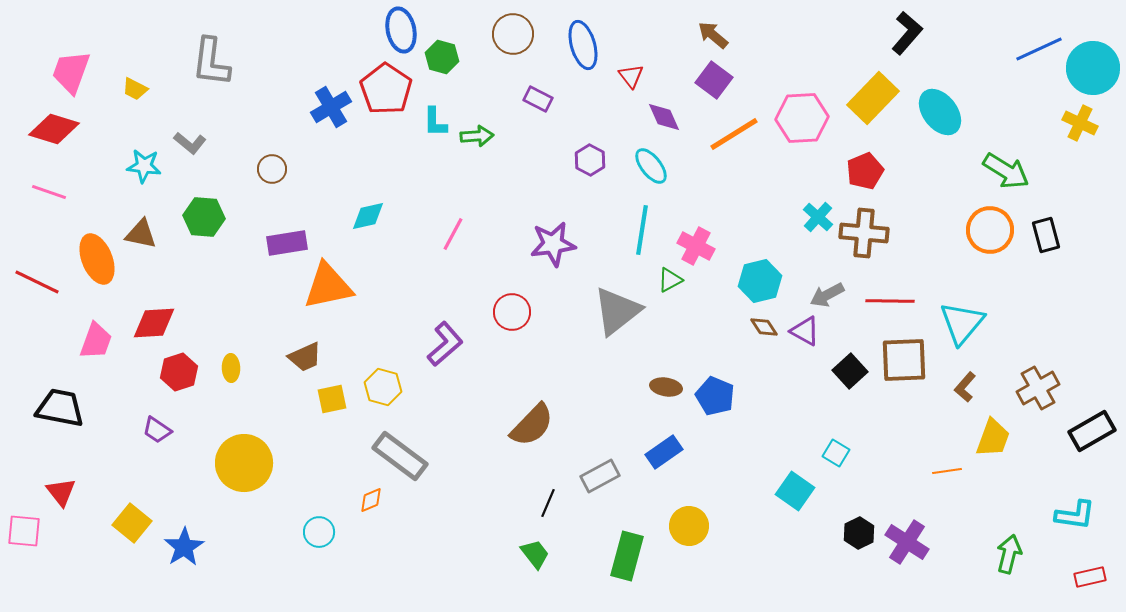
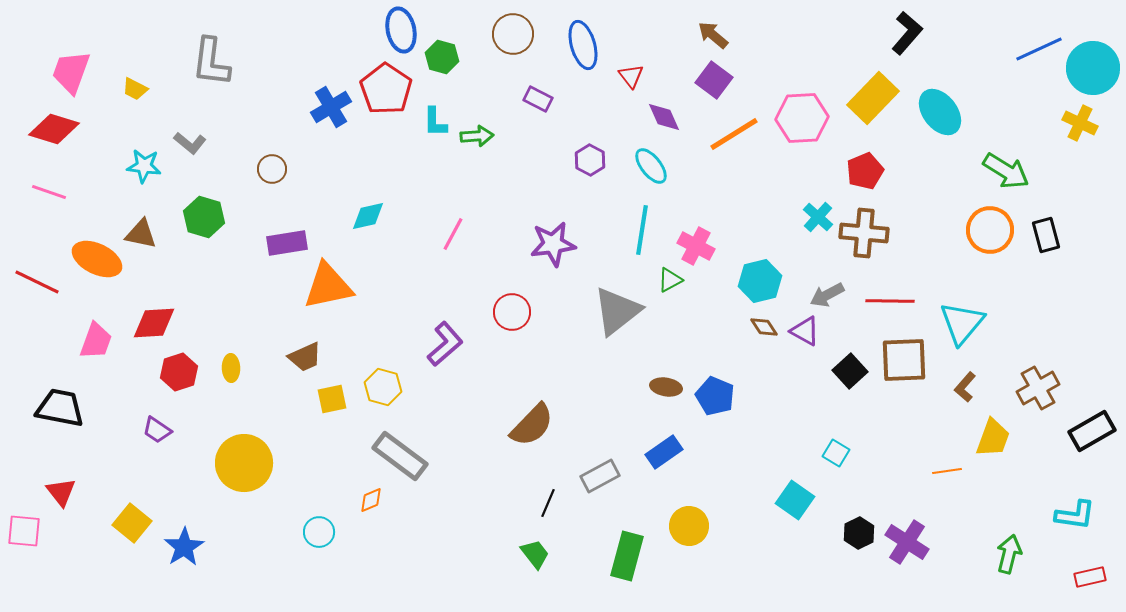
green hexagon at (204, 217): rotated 12 degrees clockwise
orange ellipse at (97, 259): rotated 42 degrees counterclockwise
cyan square at (795, 491): moved 9 px down
